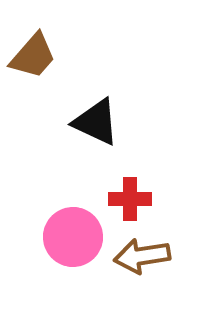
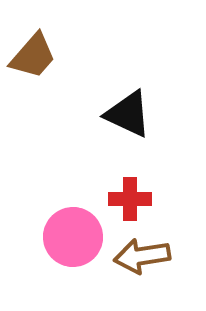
black triangle: moved 32 px right, 8 px up
